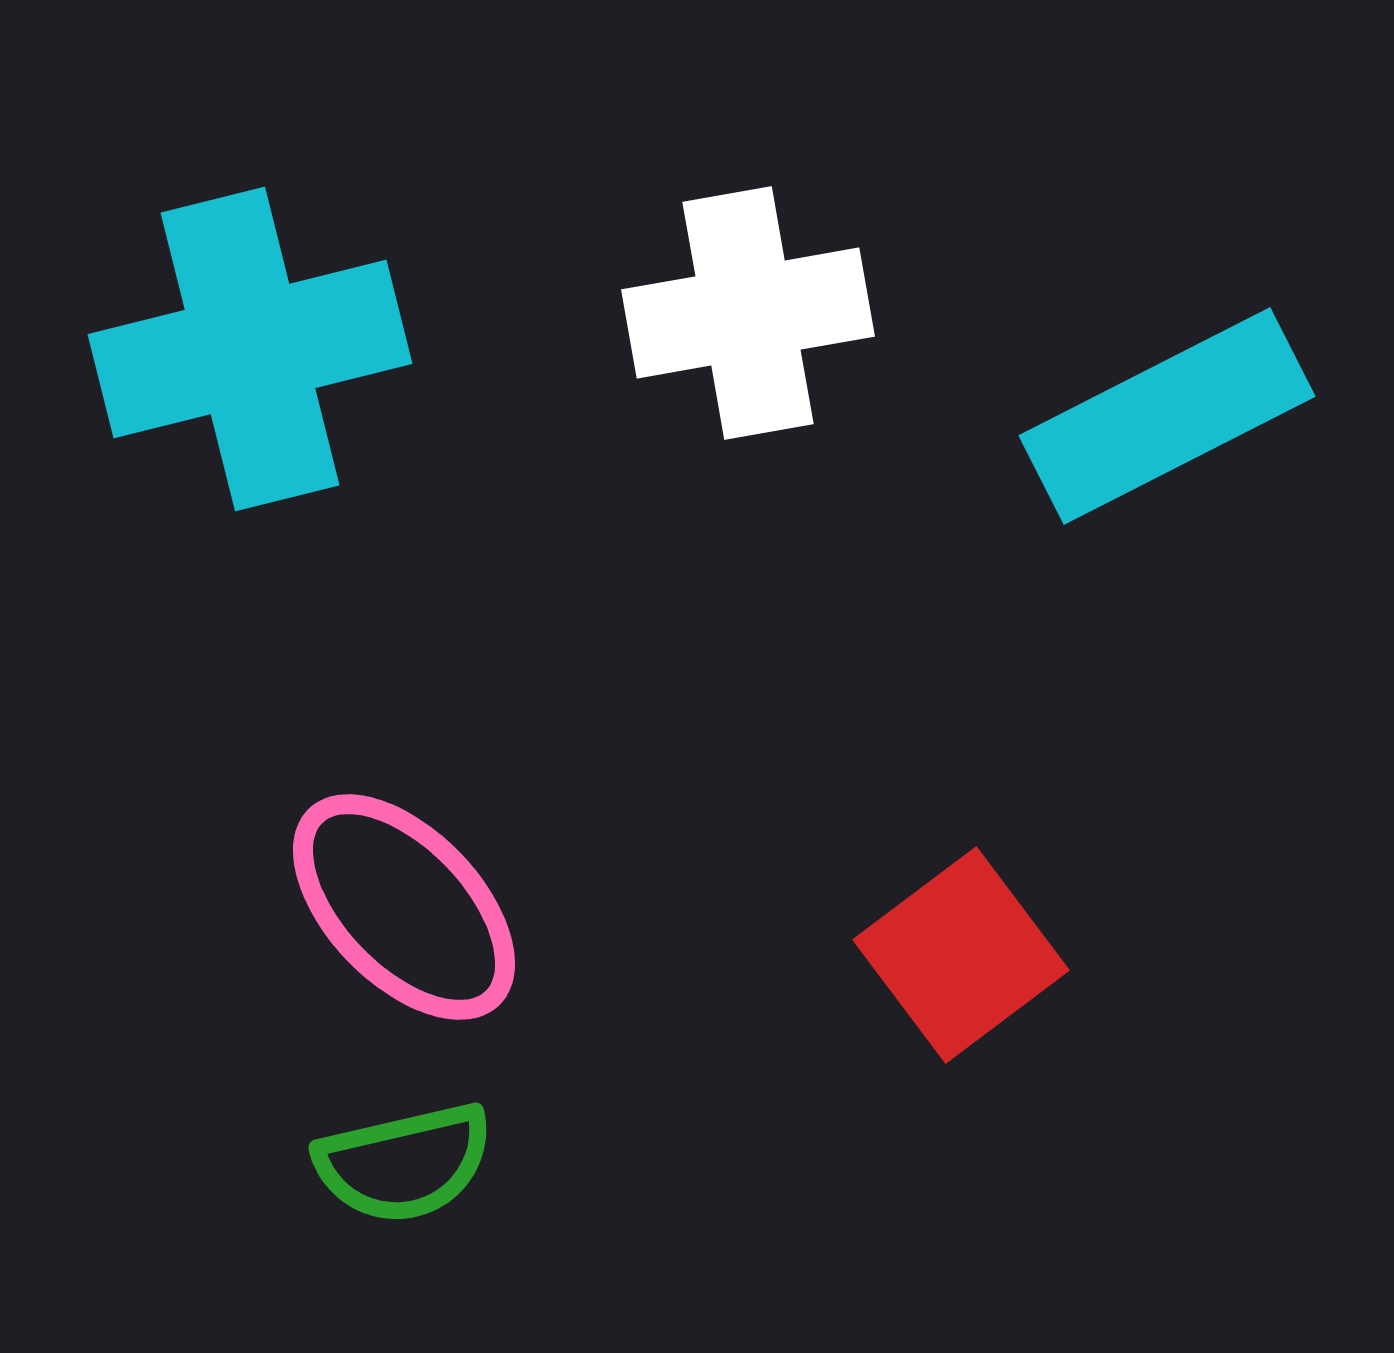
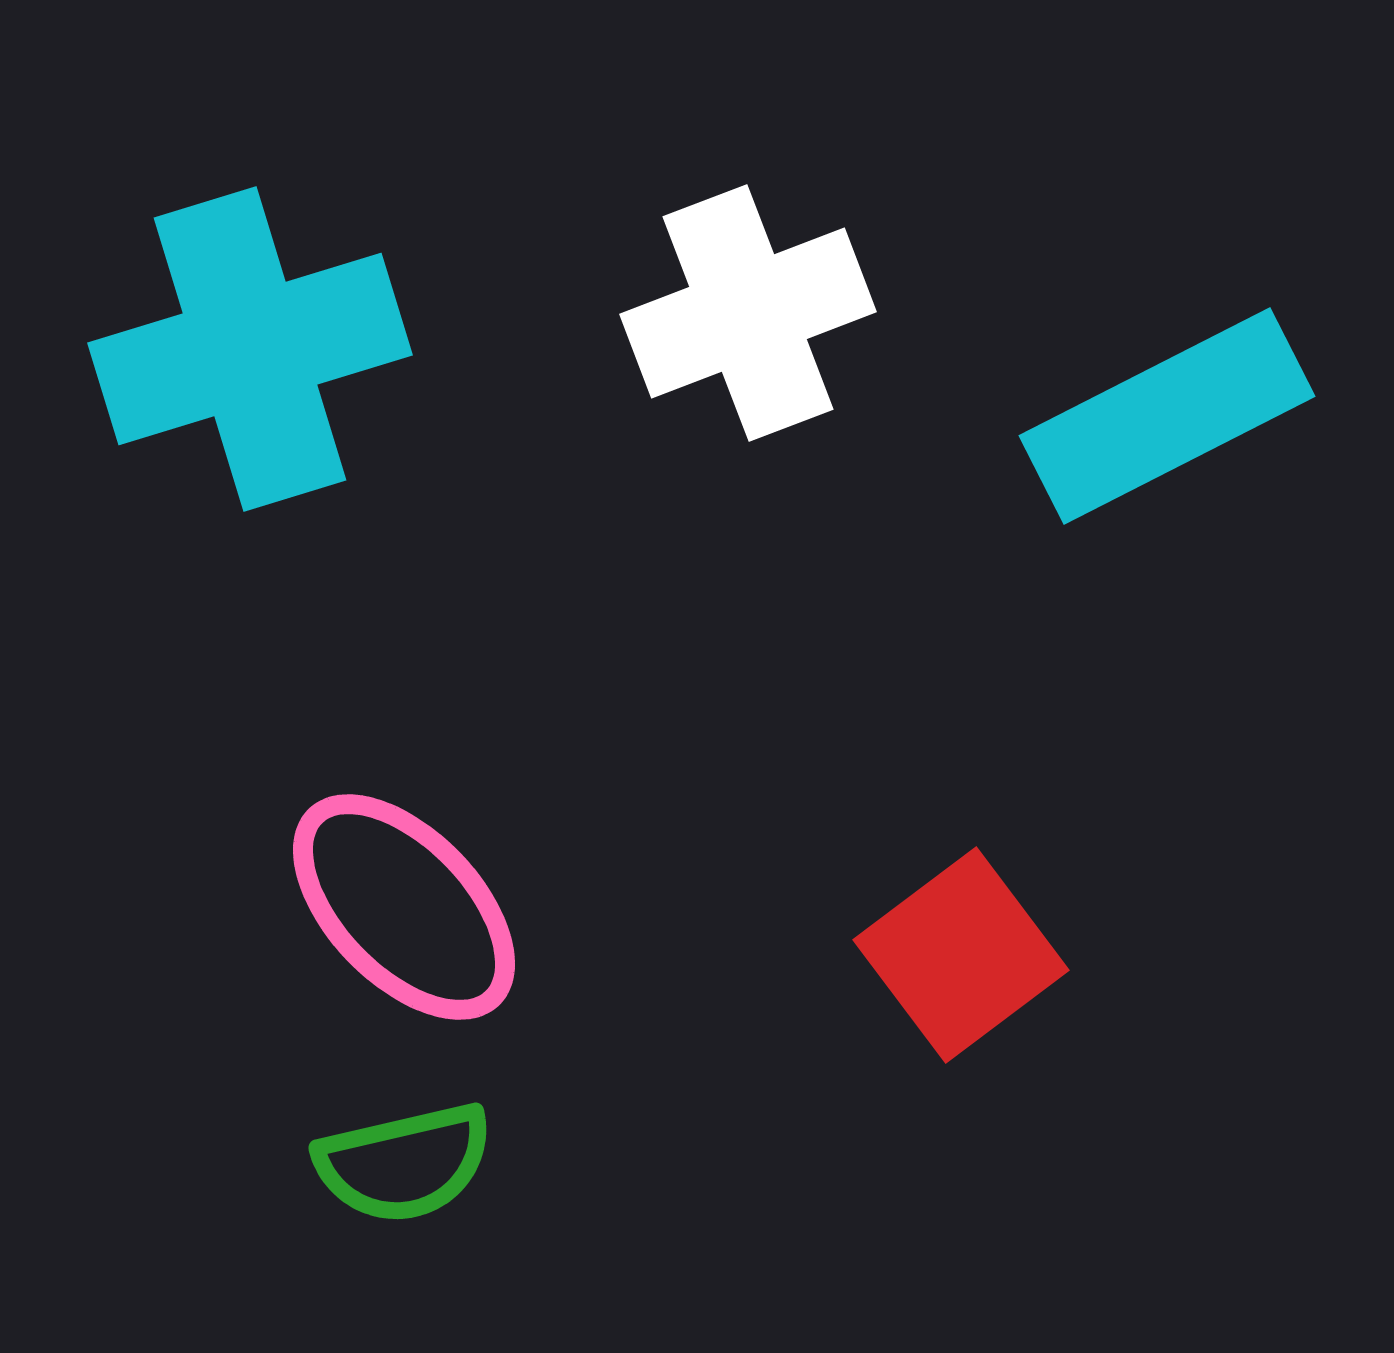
white cross: rotated 11 degrees counterclockwise
cyan cross: rotated 3 degrees counterclockwise
